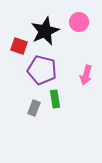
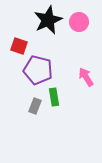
black star: moved 3 px right, 11 px up
purple pentagon: moved 4 px left
pink arrow: moved 2 px down; rotated 132 degrees clockwise
green rectangle: moved 1 px left, 2 px up
gray rectangle: moved 1 px right, 2 px up
